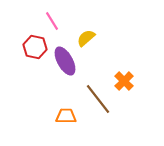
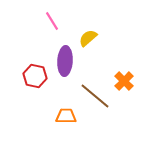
yellow semicircle: moved 2 px right
red hexagon: moved 29 px down
purple ellipse: rotated 32 degrees clockwise
brown line: moved 3 px left, 3 px up; rotated 12 degrees counterclockwise
